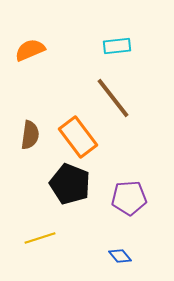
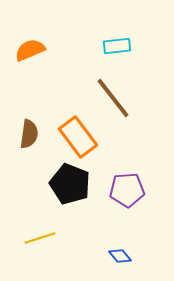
brown semicircle: moved 1 px left, 1 px up
purple pentagon: moved 2 px left, 8 px up
